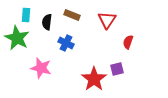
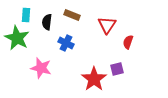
red triangle: moved 5 px down
